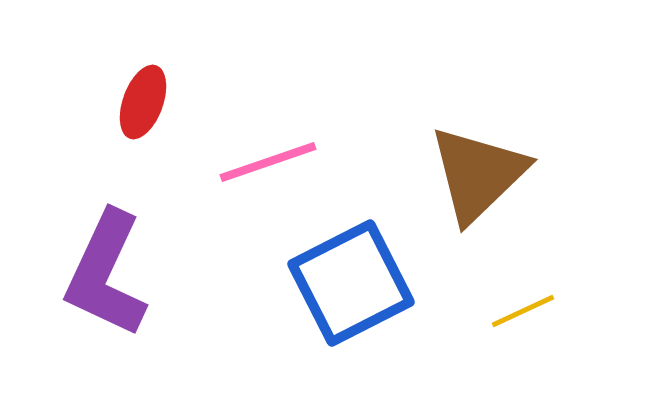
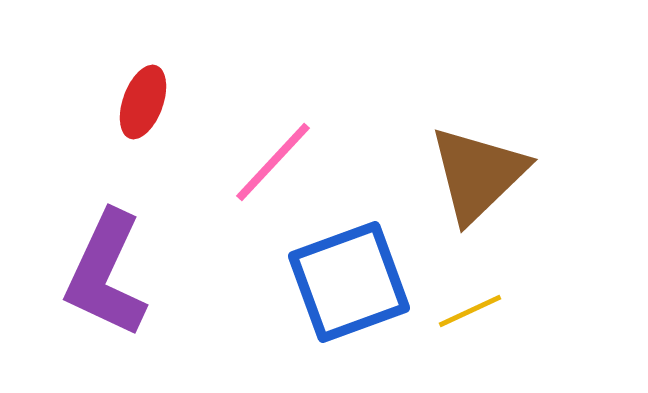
pink line: moved 5 px right; rotated 28 degrees counterclockwise
blue square: moved 2 px left, 1 px up; rotated 7 degrees clockwise
yellow line: moved 53 px left
